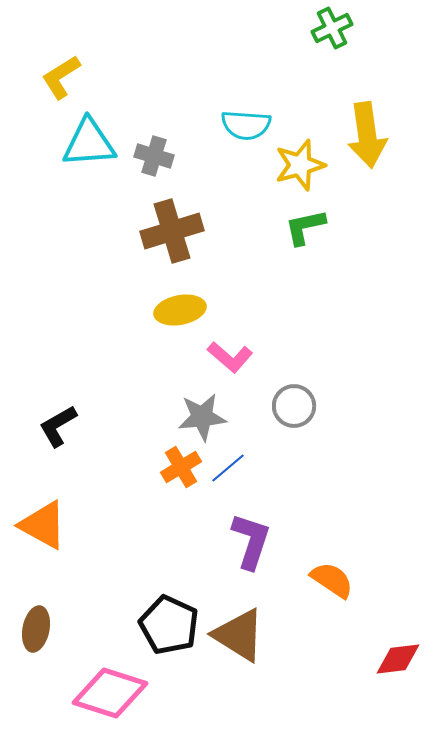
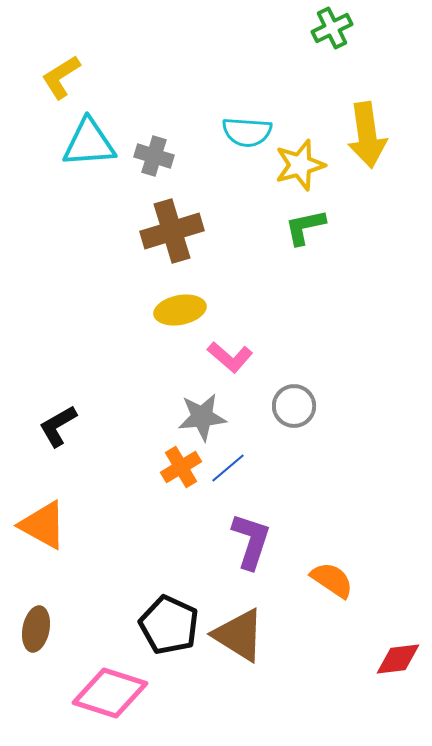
cyan semicircle: moved 1 px right, 7 px down
